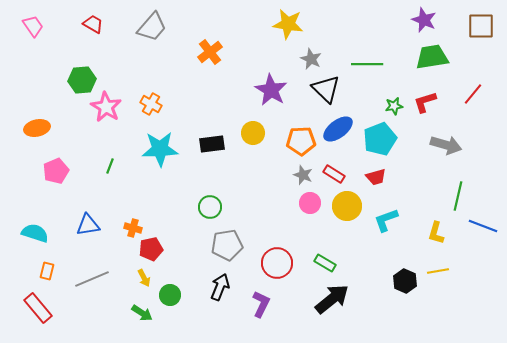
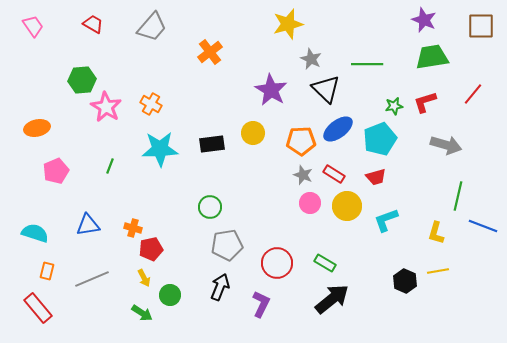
yellow star at (288, 24): rotated 24 degrees counterclockwise
